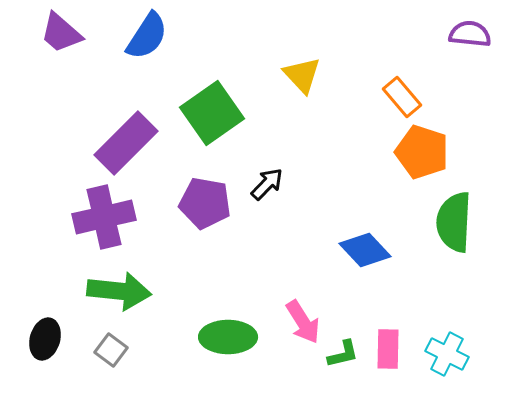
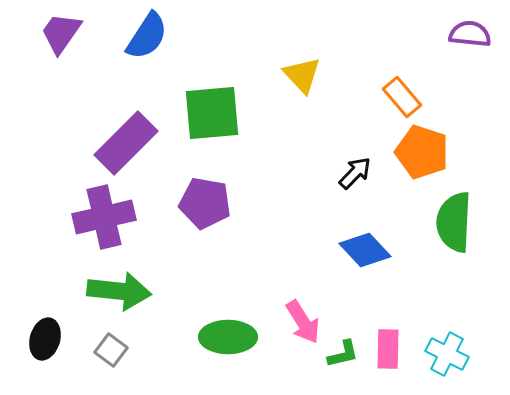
purple trapezoid: rotated 84 degrees clockwise
green square: rotated 30 degrees clockwise
black arrow: moved 88 px right, 11 px up
